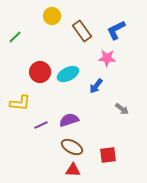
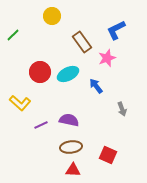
brown rectangle: moved 11 px down
green line: moved 2 px left, 2 px up
pink star: rotated 24 degrees counterclockwise
blue arrow: rotated 105 degrees clockwise
yellow L-shape: rotated 35 degrees clockwise
gray arrow: rotated 32 degrees clockwise
purple semicircle: rotated 30 degrees clockwise
brown ellipse: moved 1 px left; rotated 35 degrees counterclockwise
red square: rotated 30 degrees clockwise
